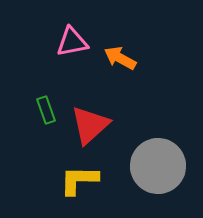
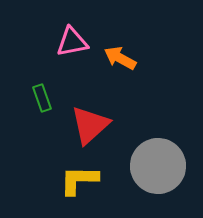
green rectangle: moved 4 px left, 12 px up
